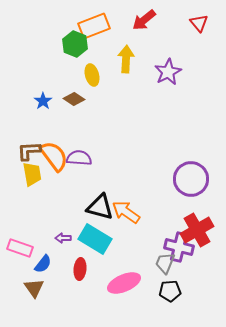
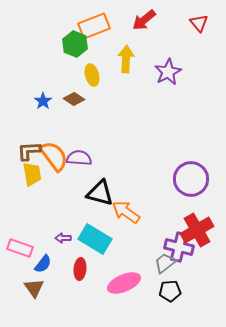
black triangle: moved 14 px up
gray trapezoid: rotated 30 degrees clockwise
